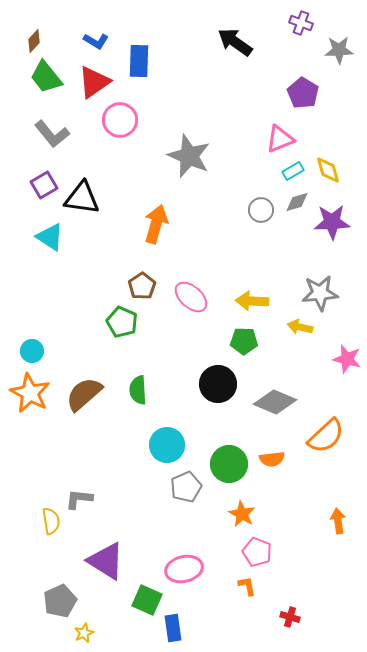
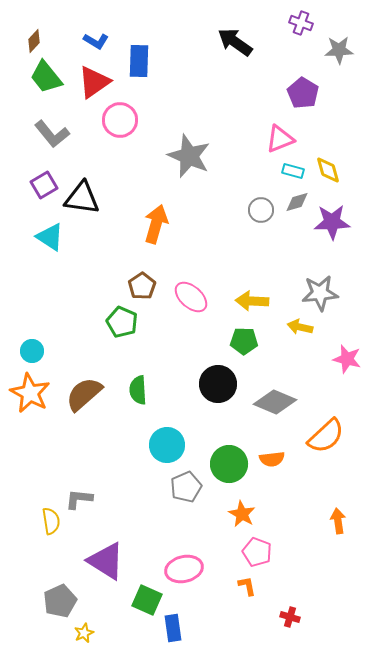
cyan rectangle at (293, 171): rotated 45 degrees clockwise
